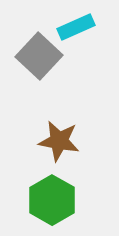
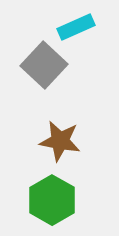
gray square: moved 5 px right, 9 px down
brown star: moved 1 px right
